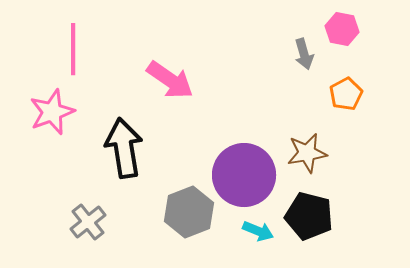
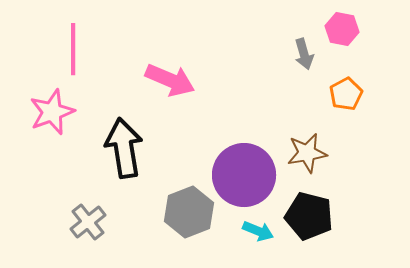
pink arrow: rotated 12 degrees counterclockwise
